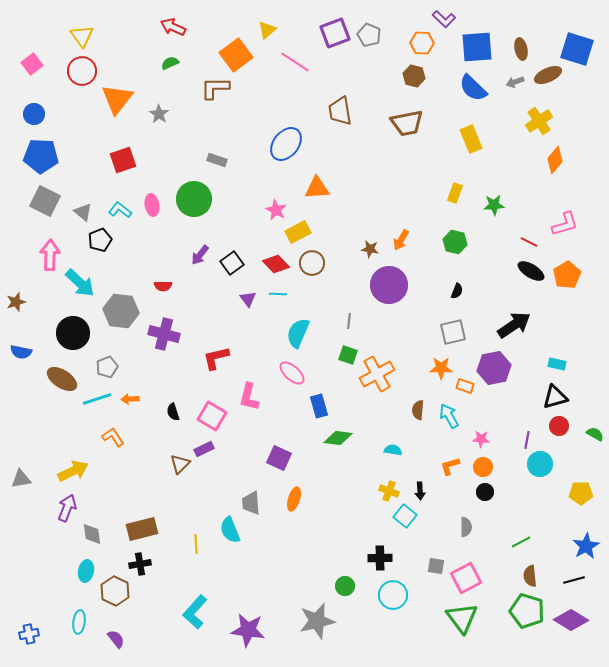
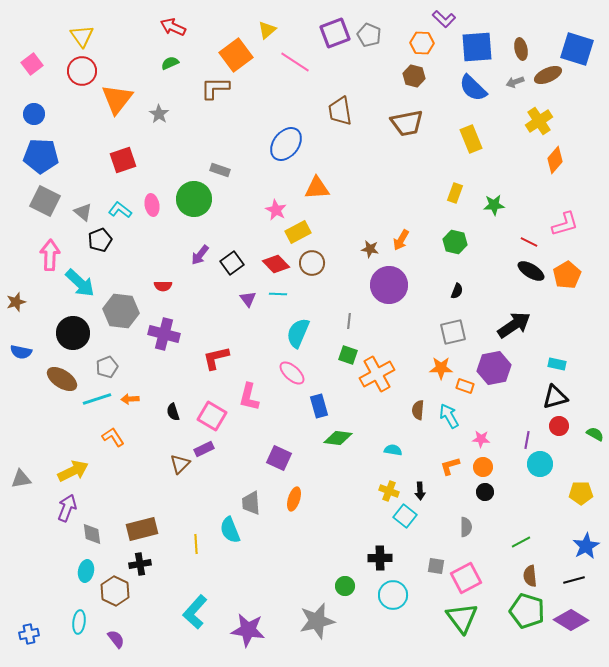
gray rectangle at (217, 160): moved 3 px right, 10 px down
